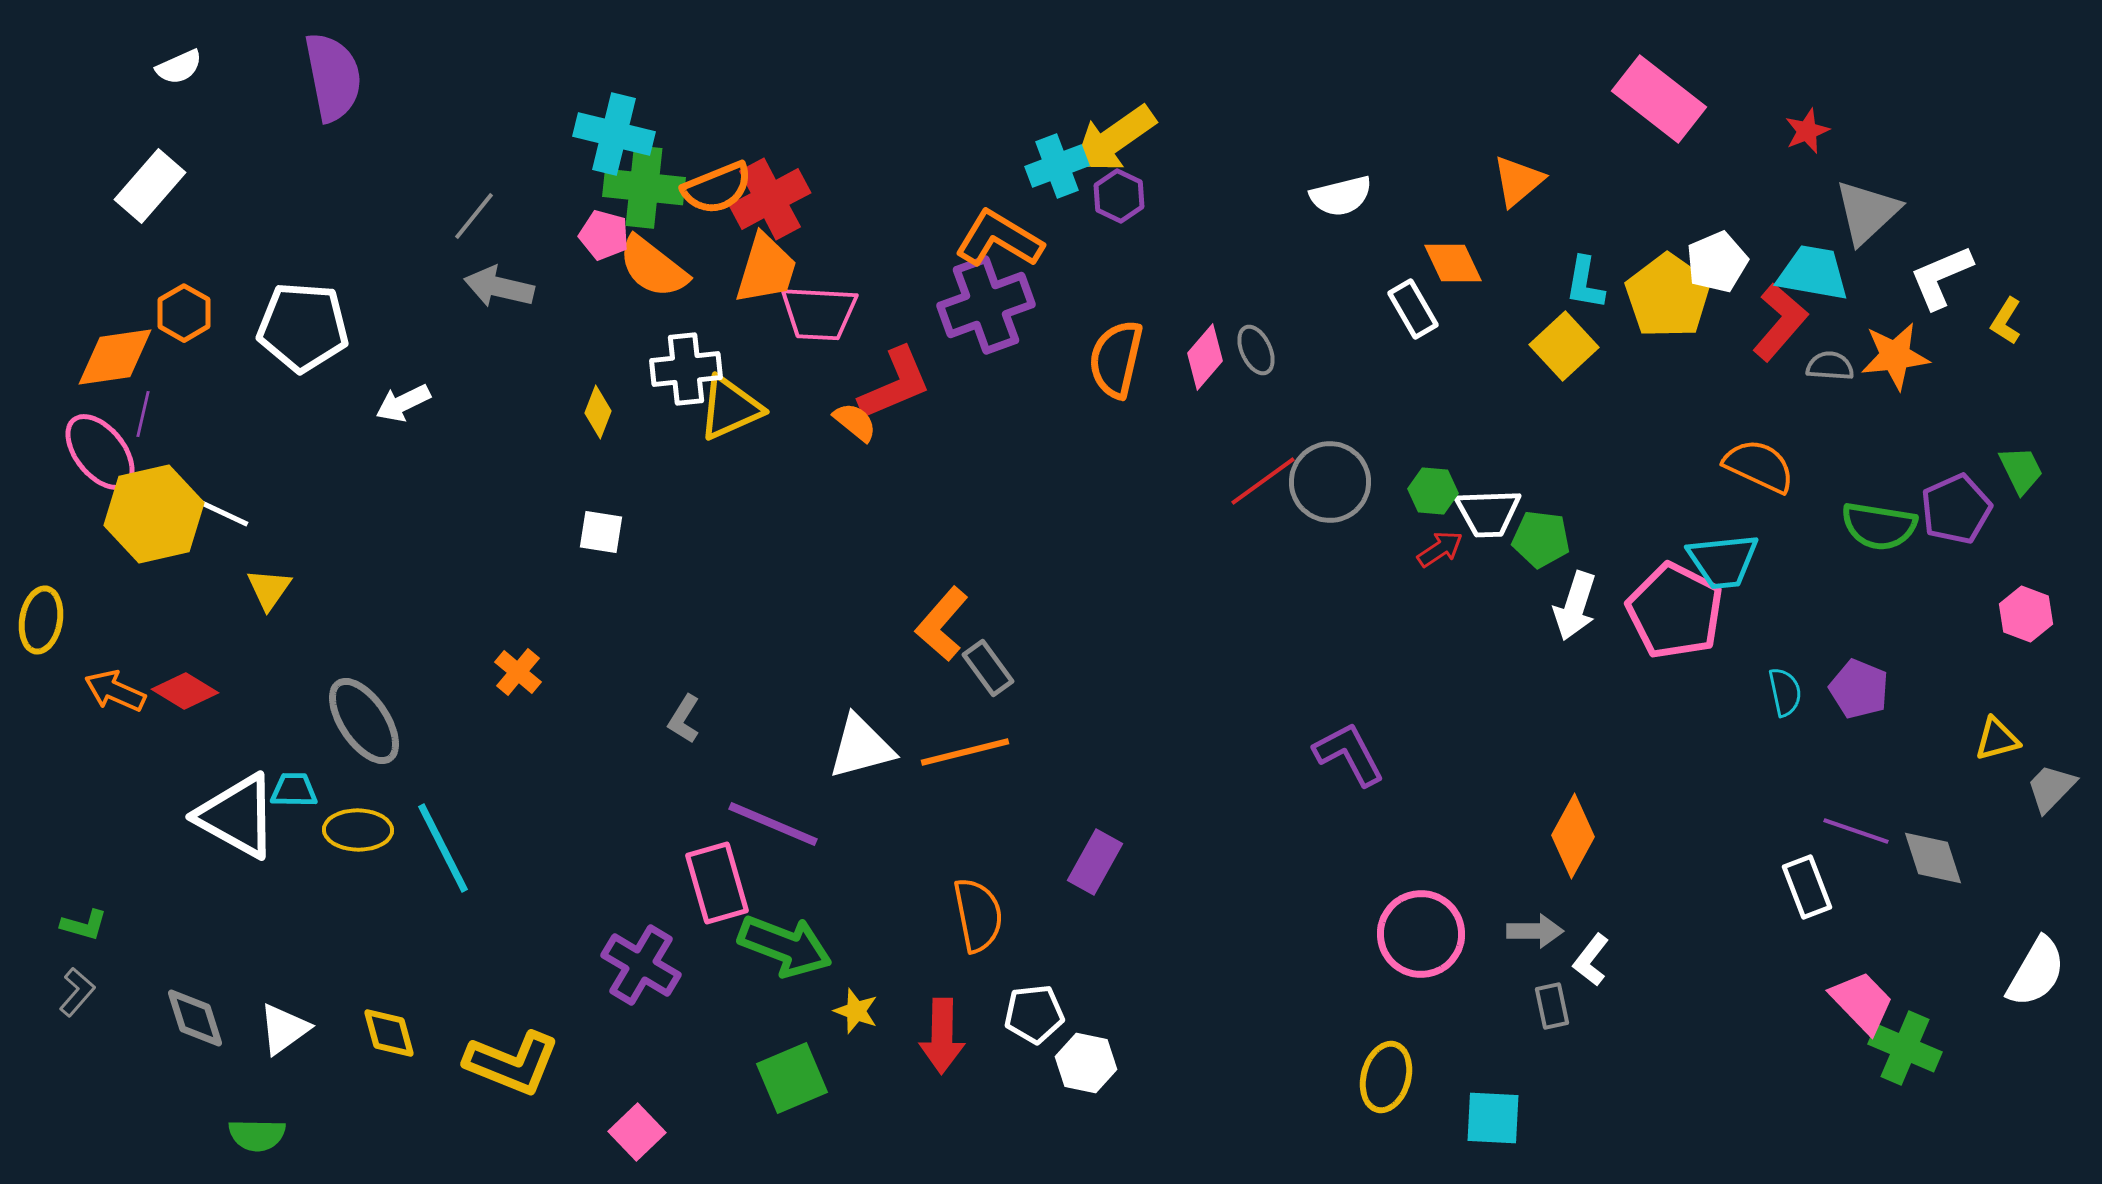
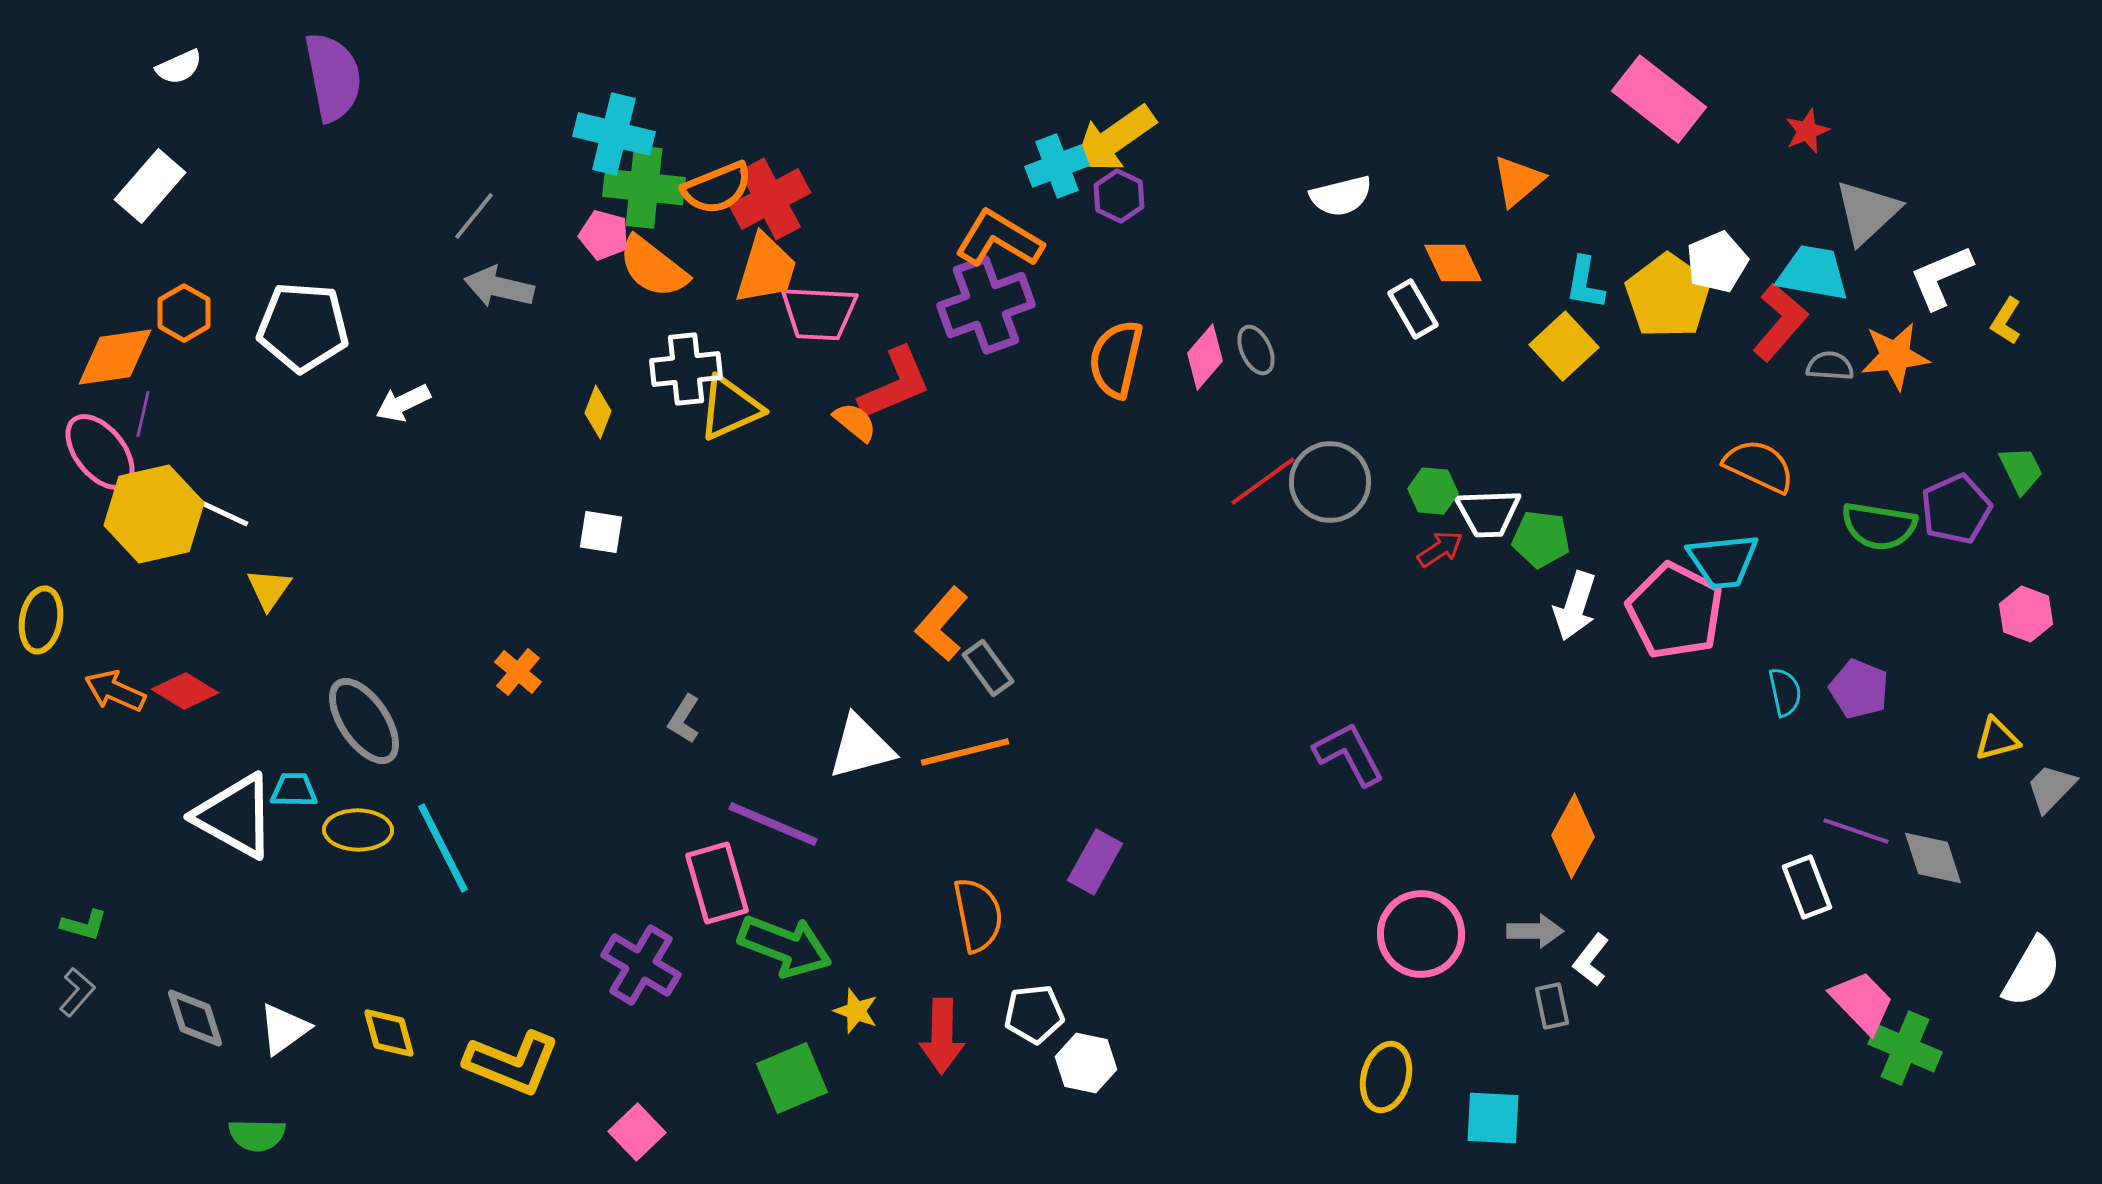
white triangle at (237, 816): moved 2 px left
white semicircle at (2036, 972): moved 4 px left
